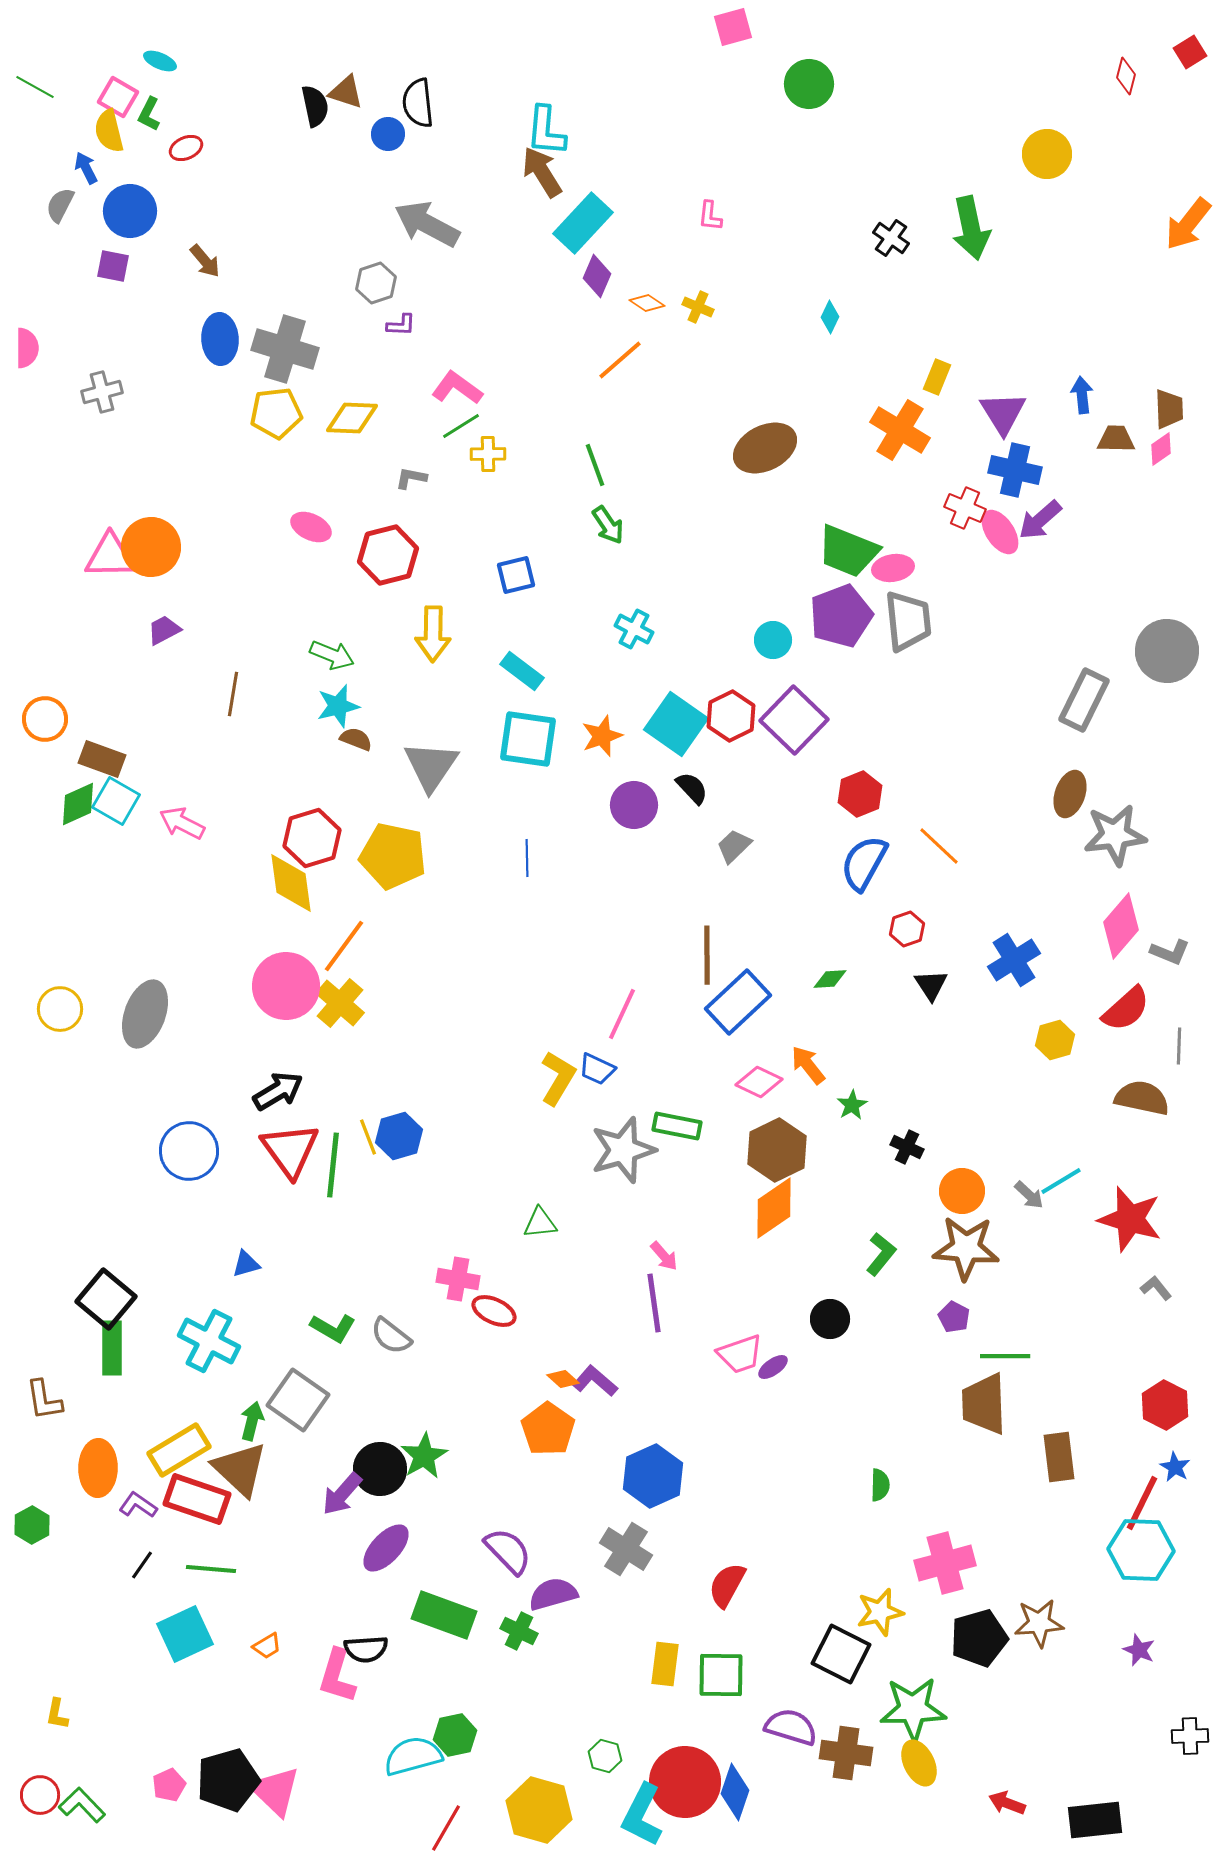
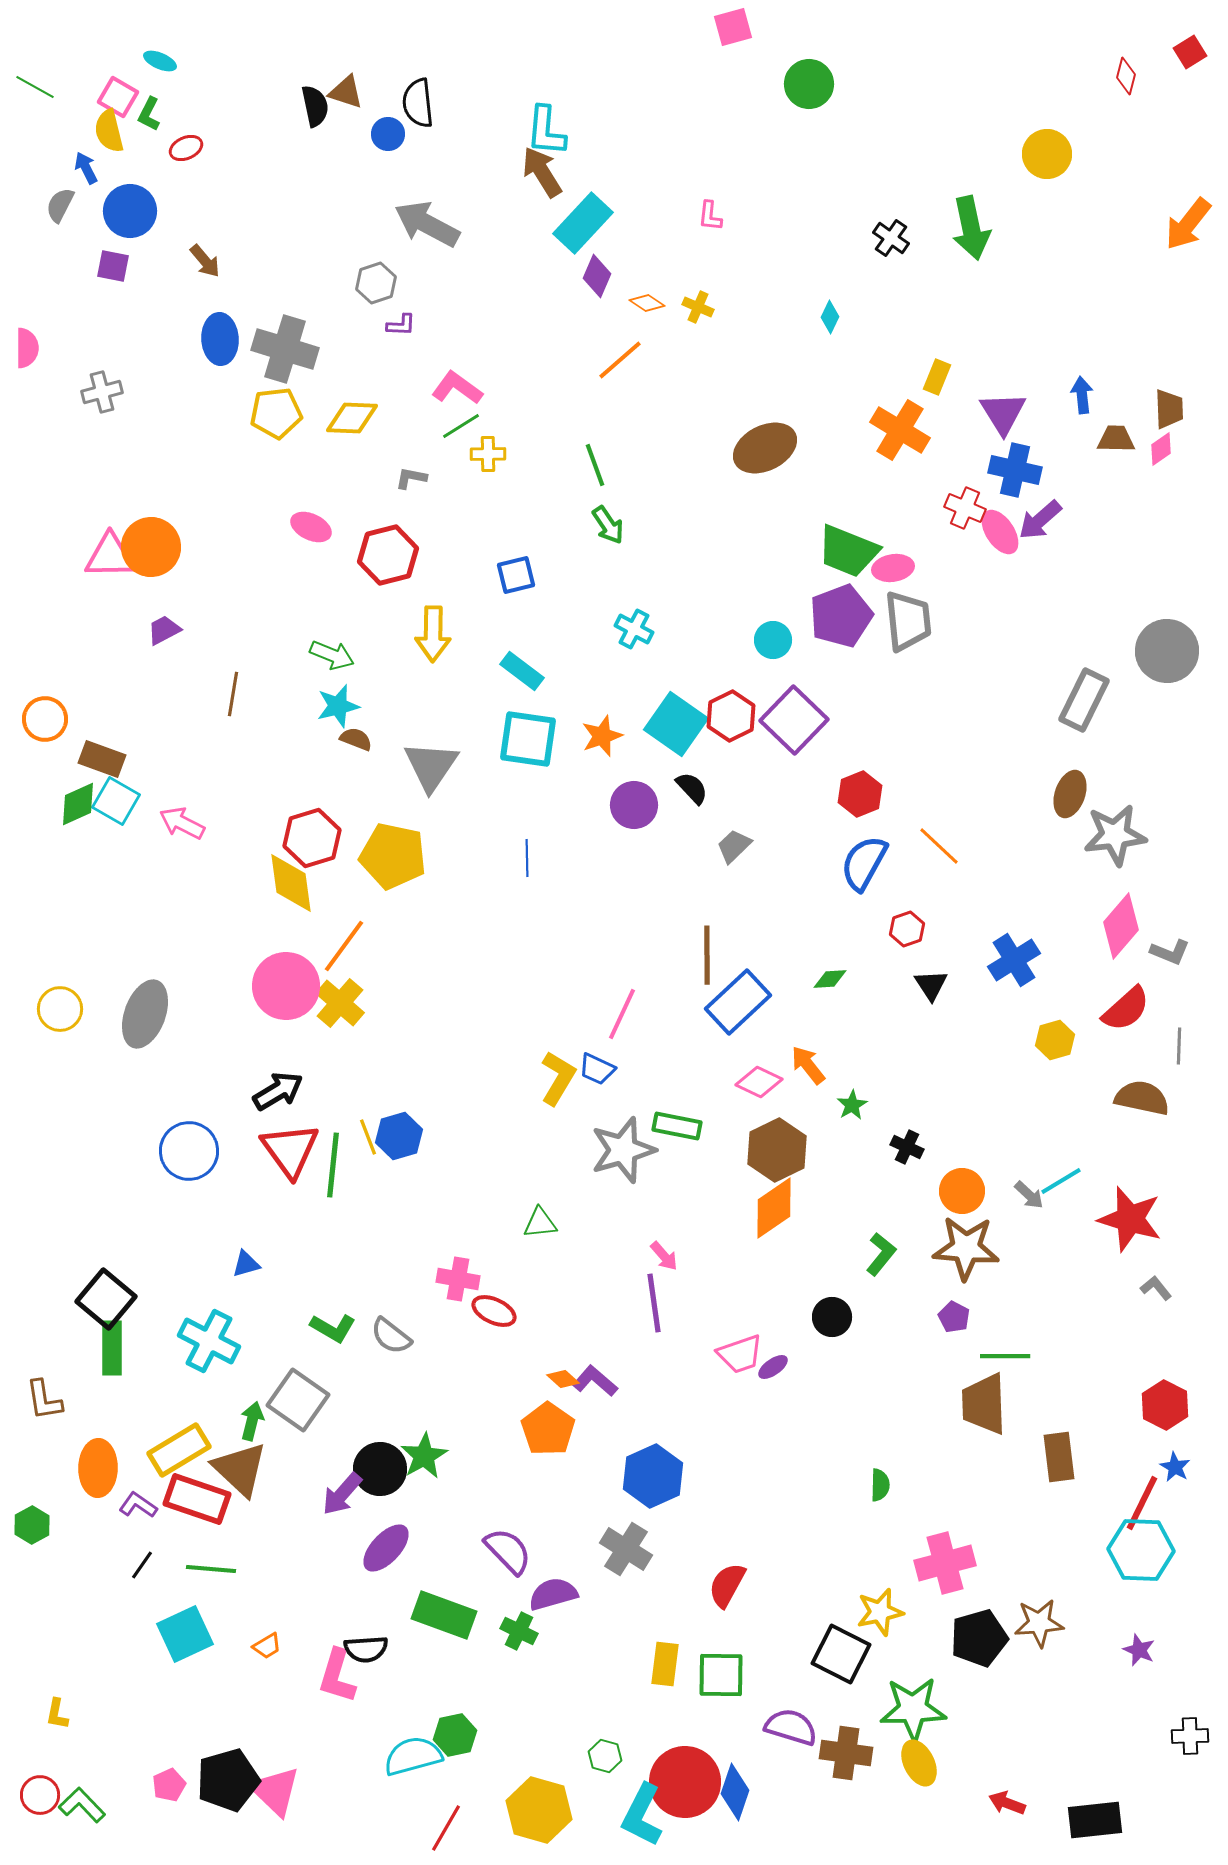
black circle at (830, 1319): moved 2 px right, 2 px up
